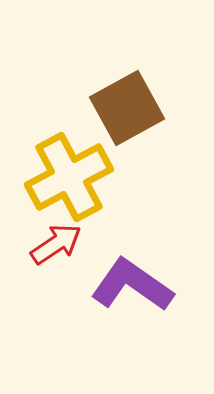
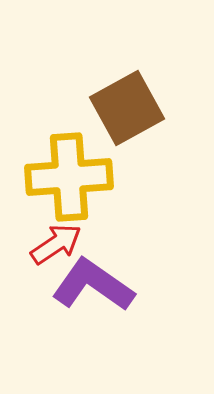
yellow cross: rotated 24 degrees clockwise
purple L-shape: moved 39 px left
